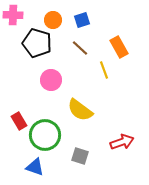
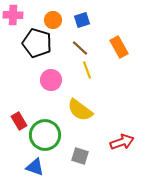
yellow line: moved 17 px left
